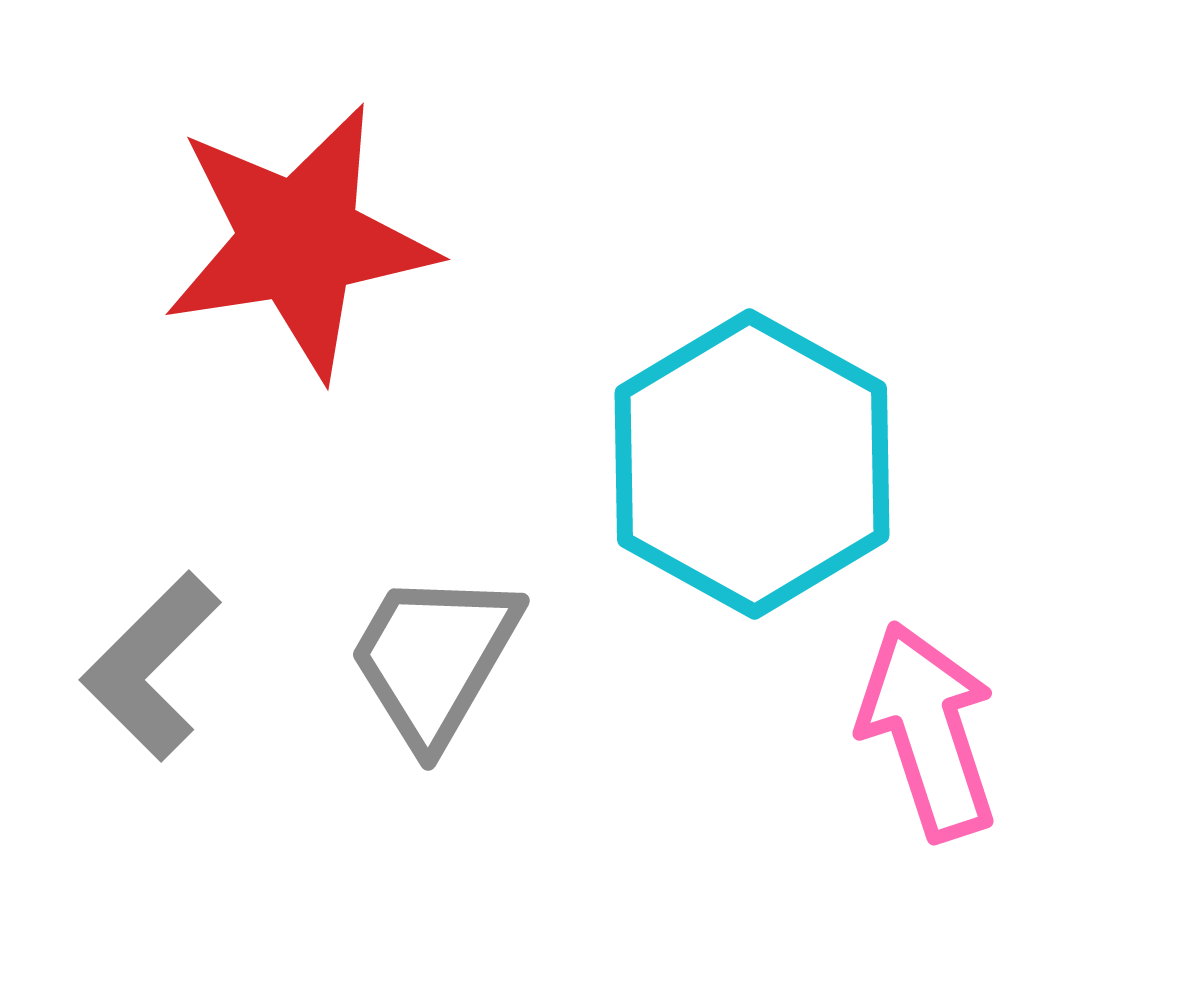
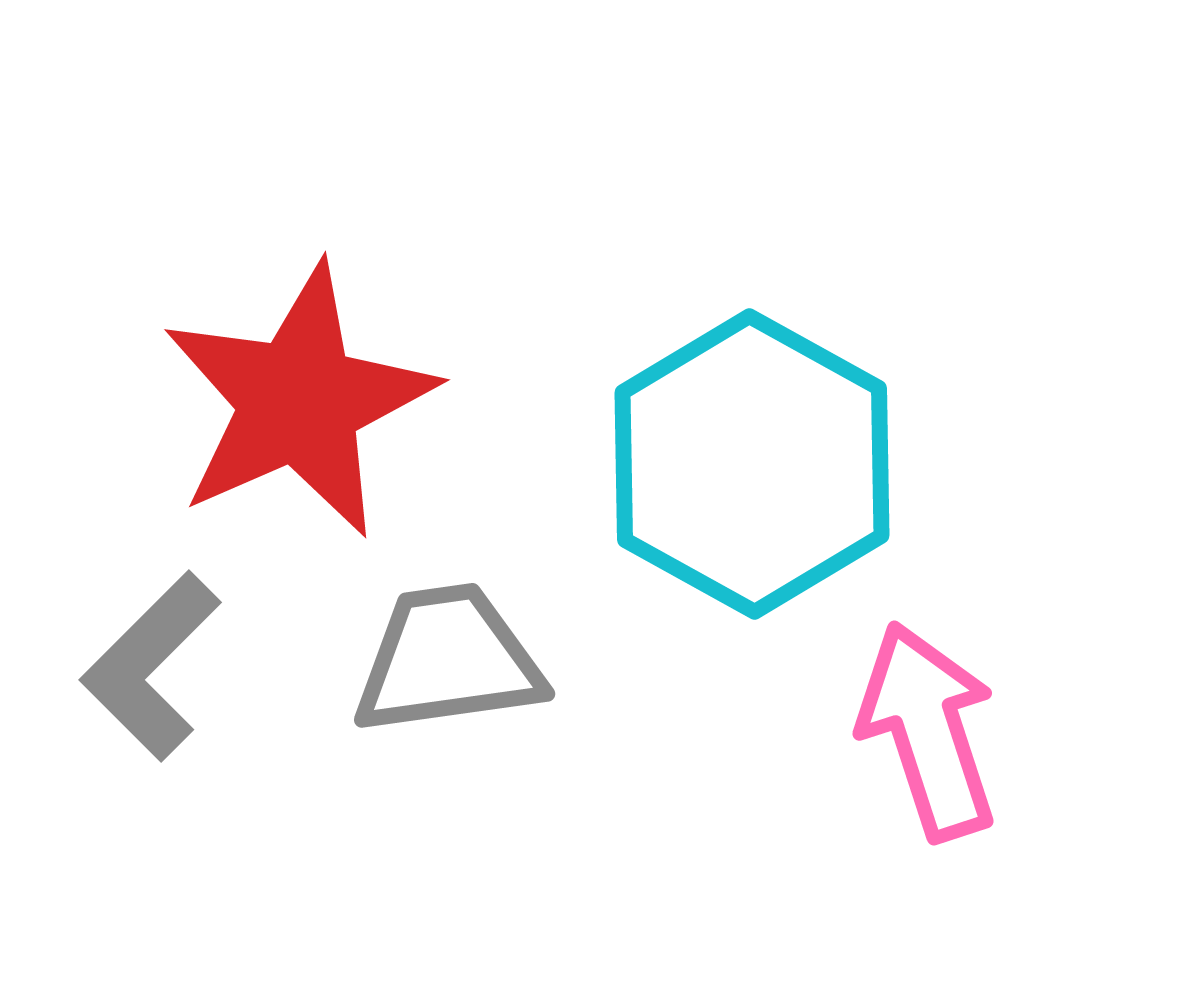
red star: moved 160 px down; rotated 15 degrees counterclockwise
gray trapezoid: moved 14 px right, 2 px down; rotated 52 degrees clockwise
